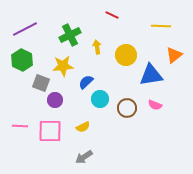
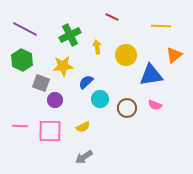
red line: moved 2 px down
purple line: rotated 55 degrees clockwise
